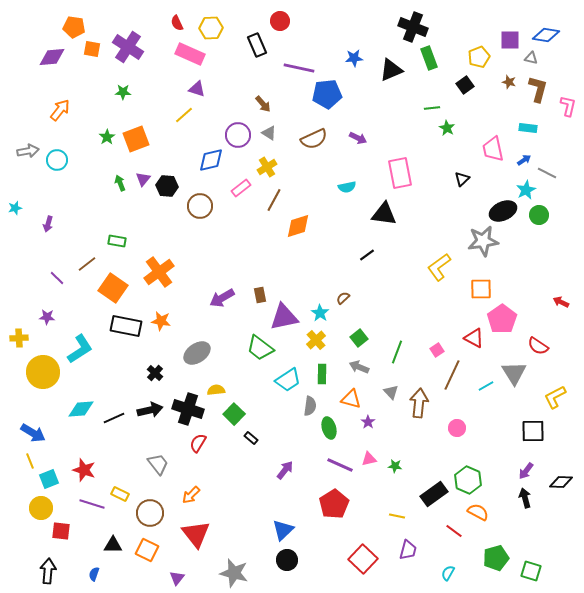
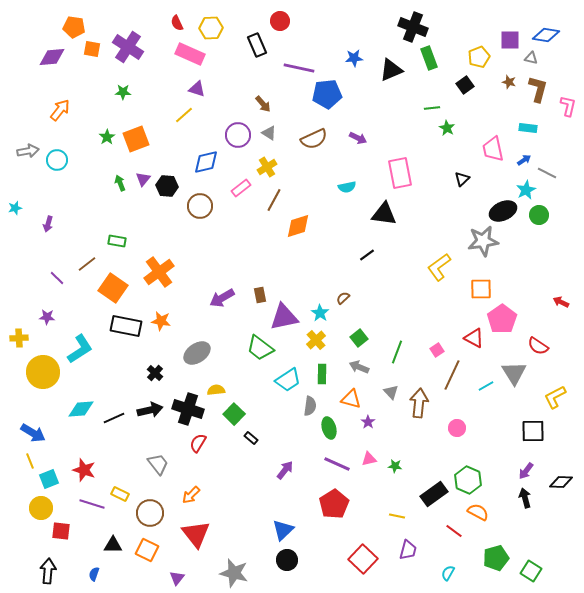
blue diamond at (211, 160): moved 5 px left, 2 px down
purple line at (340, 465): moved 3 px left, 1 px up
green square at (531, 571): rotated 15 degrees clockwise
